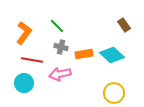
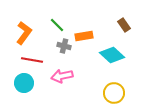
green line: moved 1 px up
gray cross: moved 3 px right, 1 px up
orange rectangle: moved 18 px up
pink arrow: moved 2 px right, 2 px down
